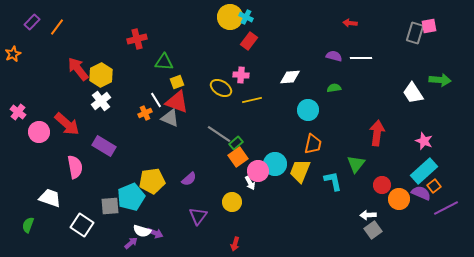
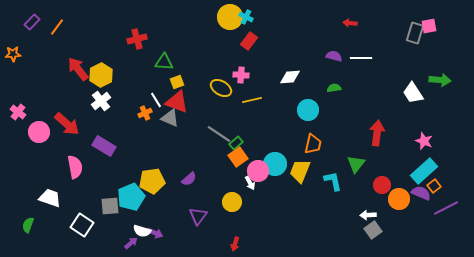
orange star at (13, 54): rotated 21 degrees clockwise
